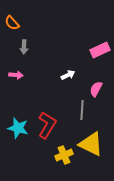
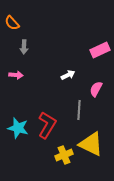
gray line: moved 3 px left
